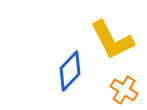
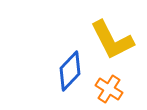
orange cross: moved 15 px left, 1 px up
